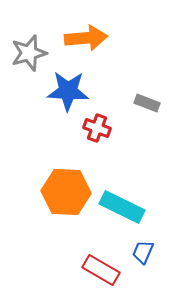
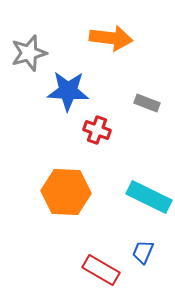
orange arrow: moved 25 px right; rotated 12 degrees clockwise
red cross: moved 2 px down
cyan rectangle: moved 27 px right, 10 px up
